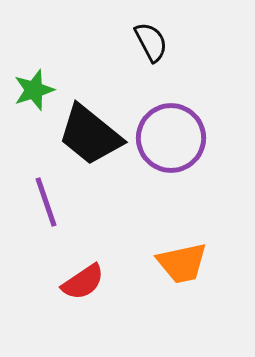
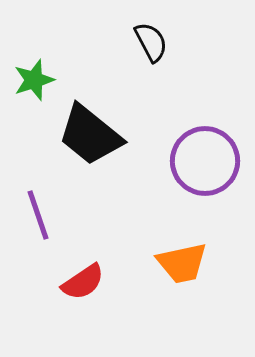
green star: moved 10 px up
purple circle: moved 34 px right, 23 px down
purple line: moved 8 px left, 13 px down
